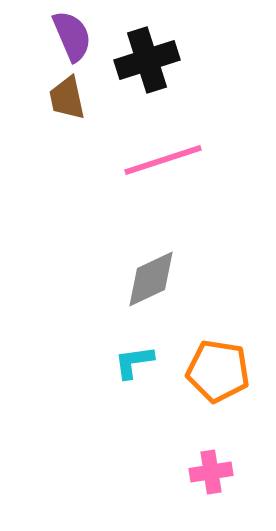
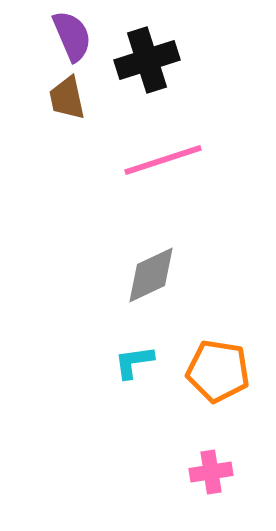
gray diamond: moved 4 px up
